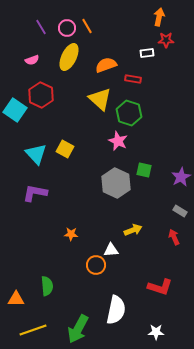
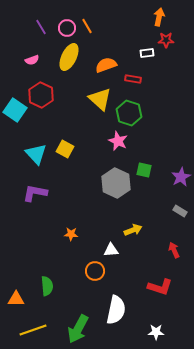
red arrow: moved 13 px down
orange circle: moved 1 px left, 6 px down
